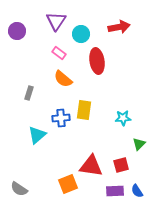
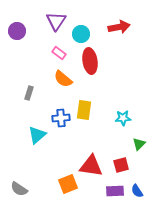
red ellipse: moved 7 px left
